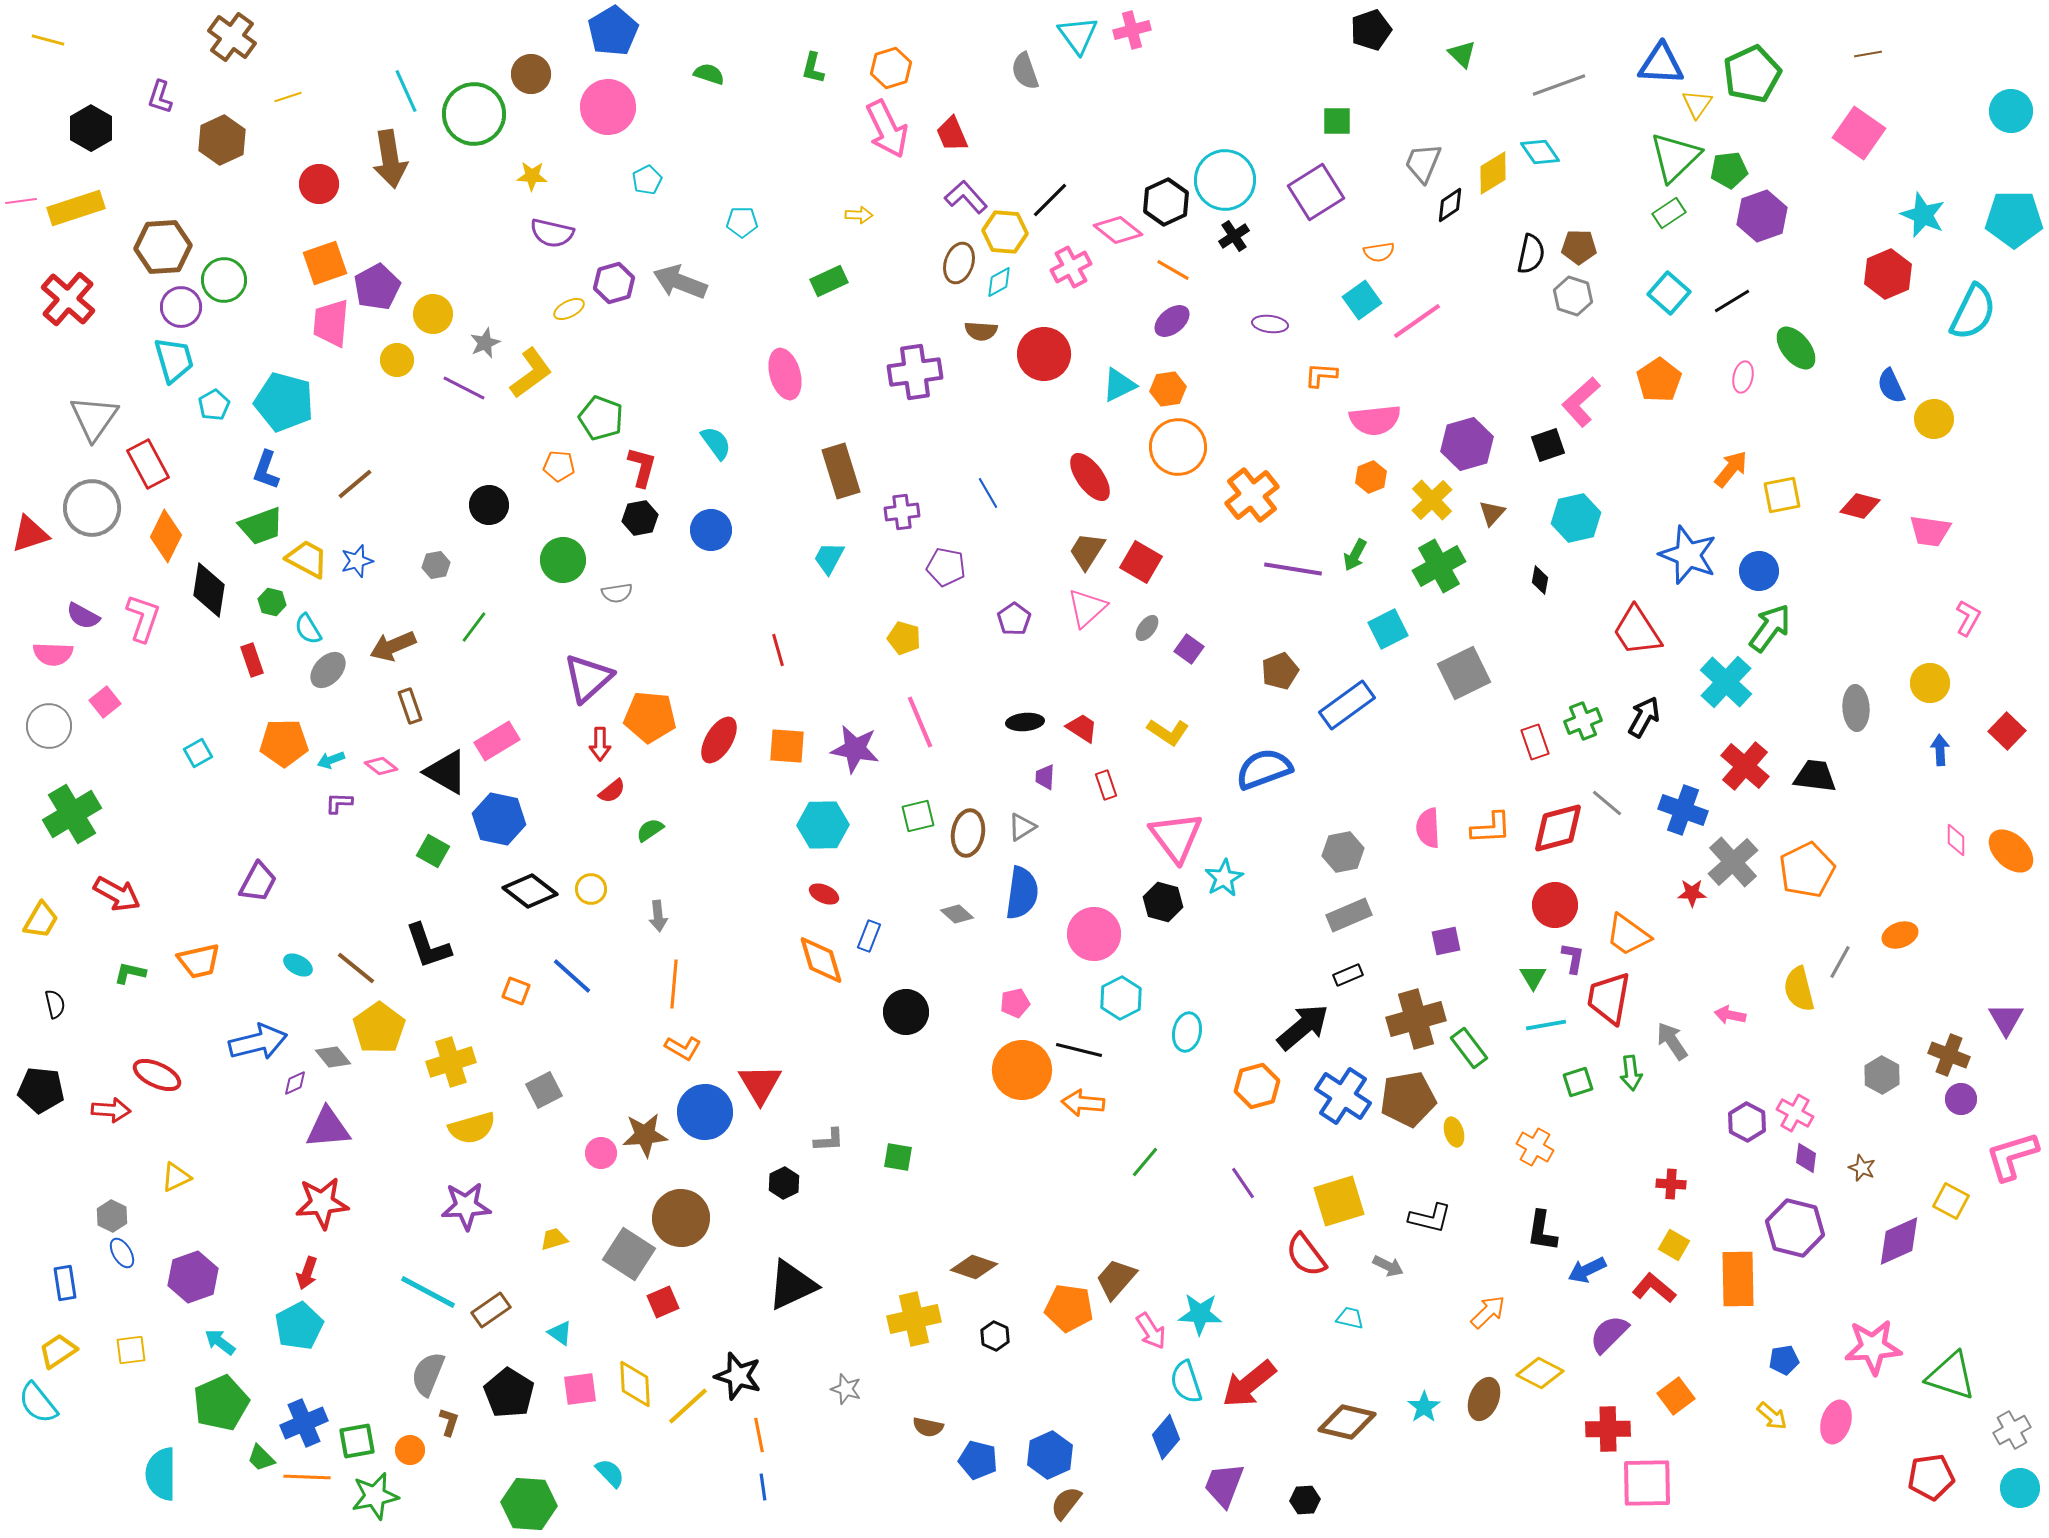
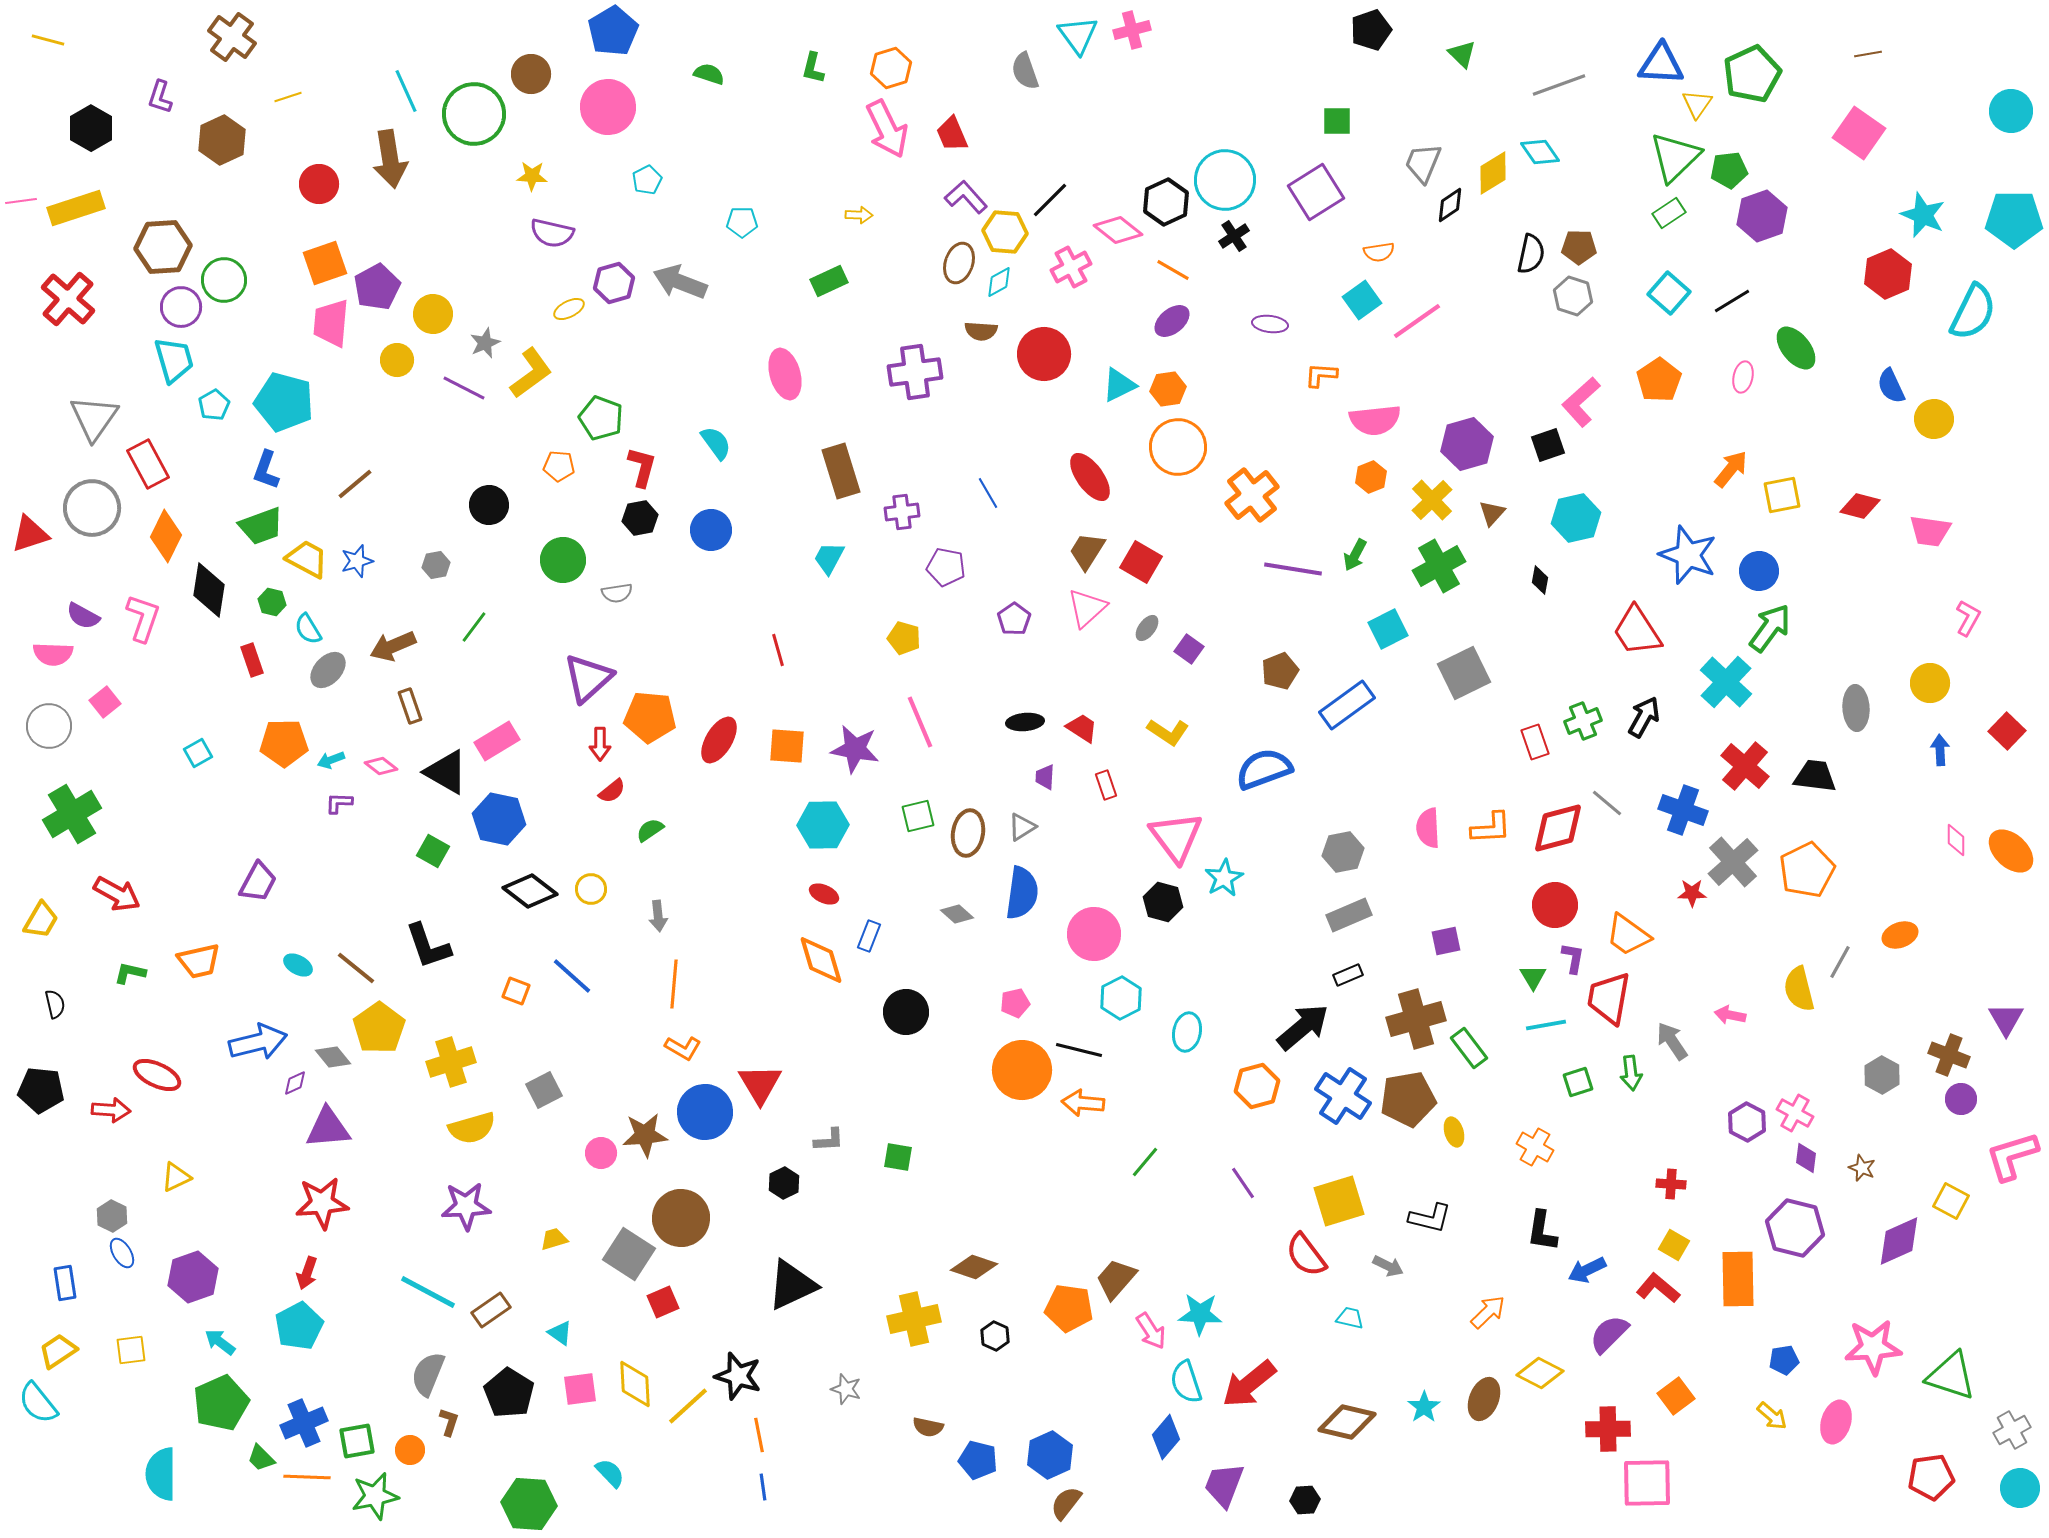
red L-shape at (1654, 1288): moved 4 px right
